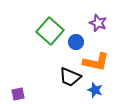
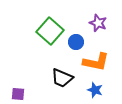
black trapezoid: moved 8 px left, 1 px down
purple square: rotated 16 degrees clockwise
